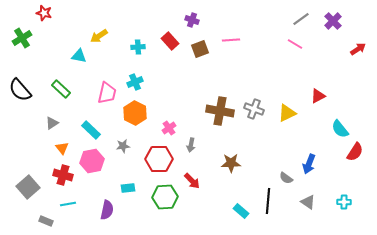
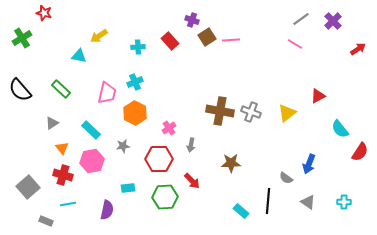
brown square at (200, 49): moved 7 px right, 12 px up; rotated 12 degrees counterclockwise
gray cross at (254, 109): moved 3 px left, 3 px down
yellow triangle at (287, 113): rotated 12 degrees counterclockwise
red semicircle at (355, 152): moved 5 px right
